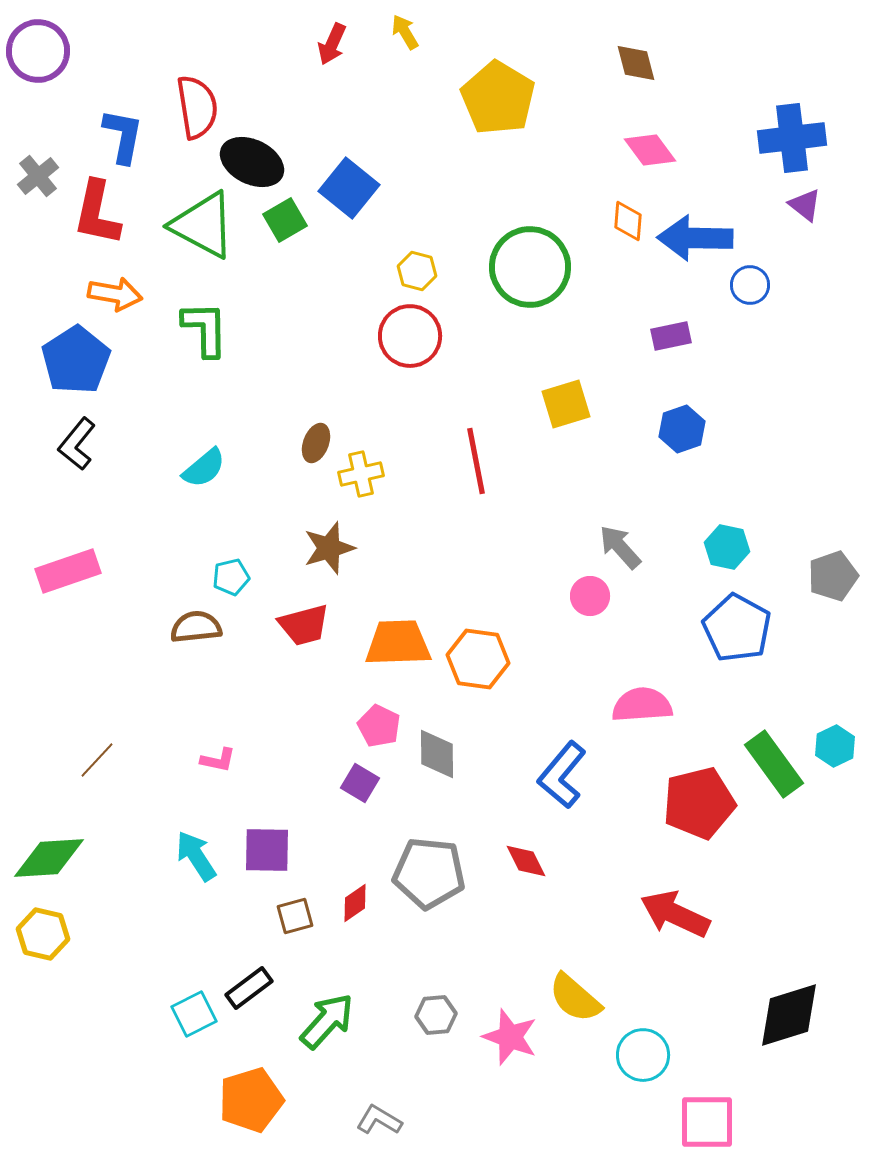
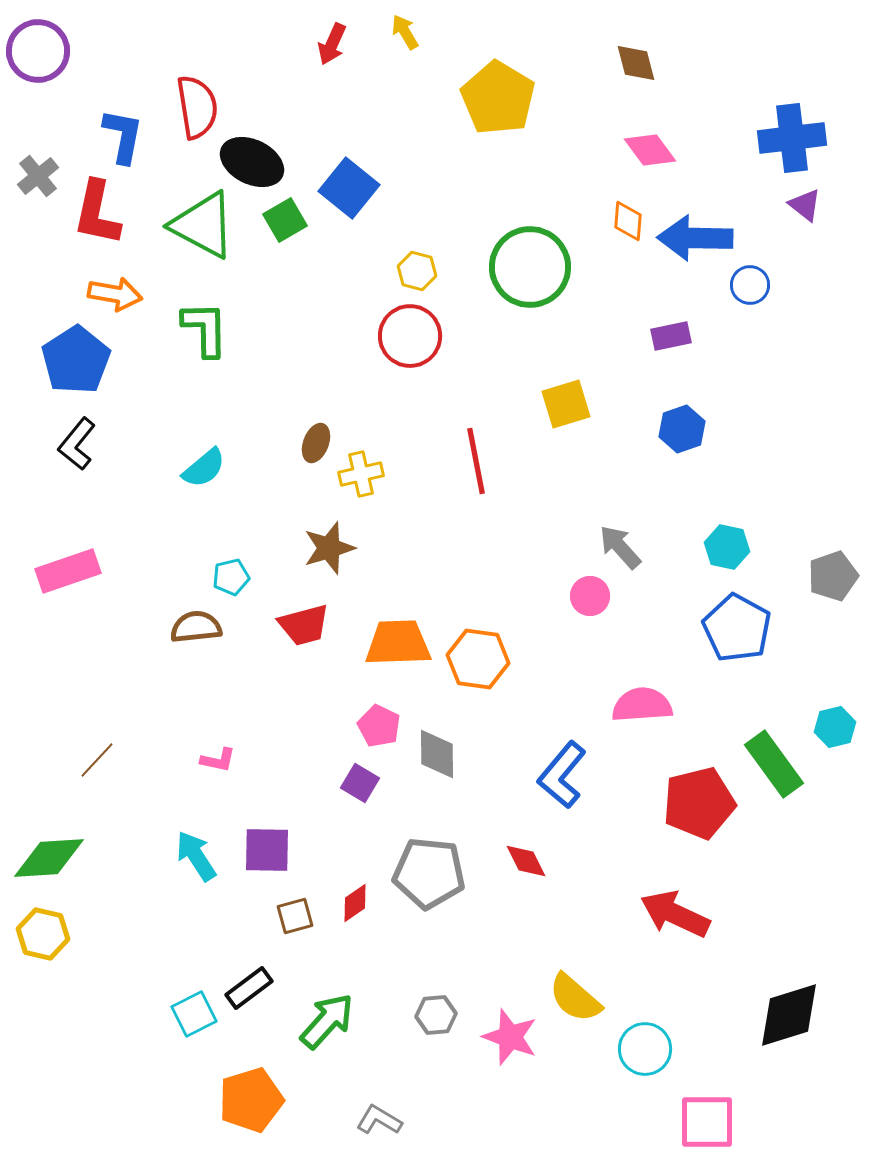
cyan hexagon at (835, 746): moved 19 px up; rotated 12 degrees clockwise
cyan circle at (643, 1055): moved 2 px right, 6 px up
